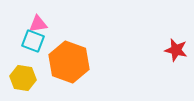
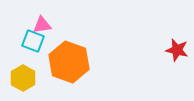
pink triangle: moved 4 px right, 1 px down
red star: moved 1 px right
yellow hexagon: rotated 20 degrees clockwise
